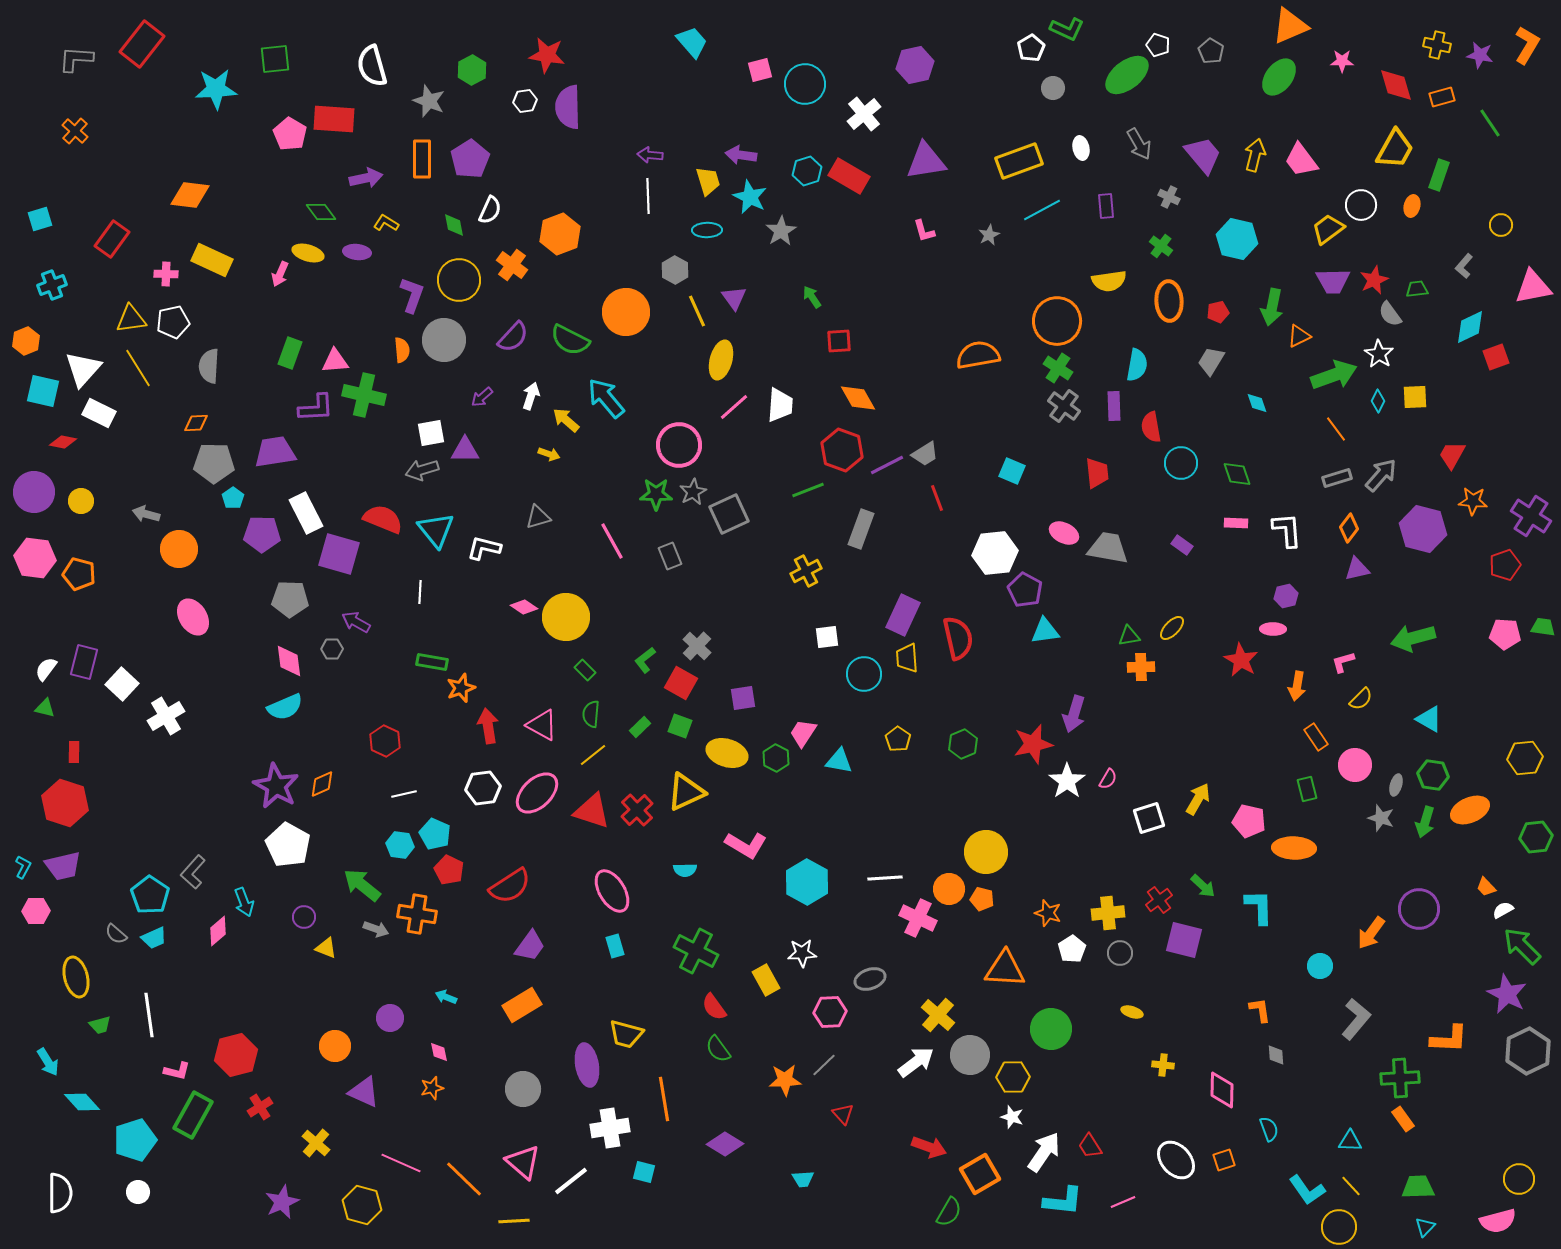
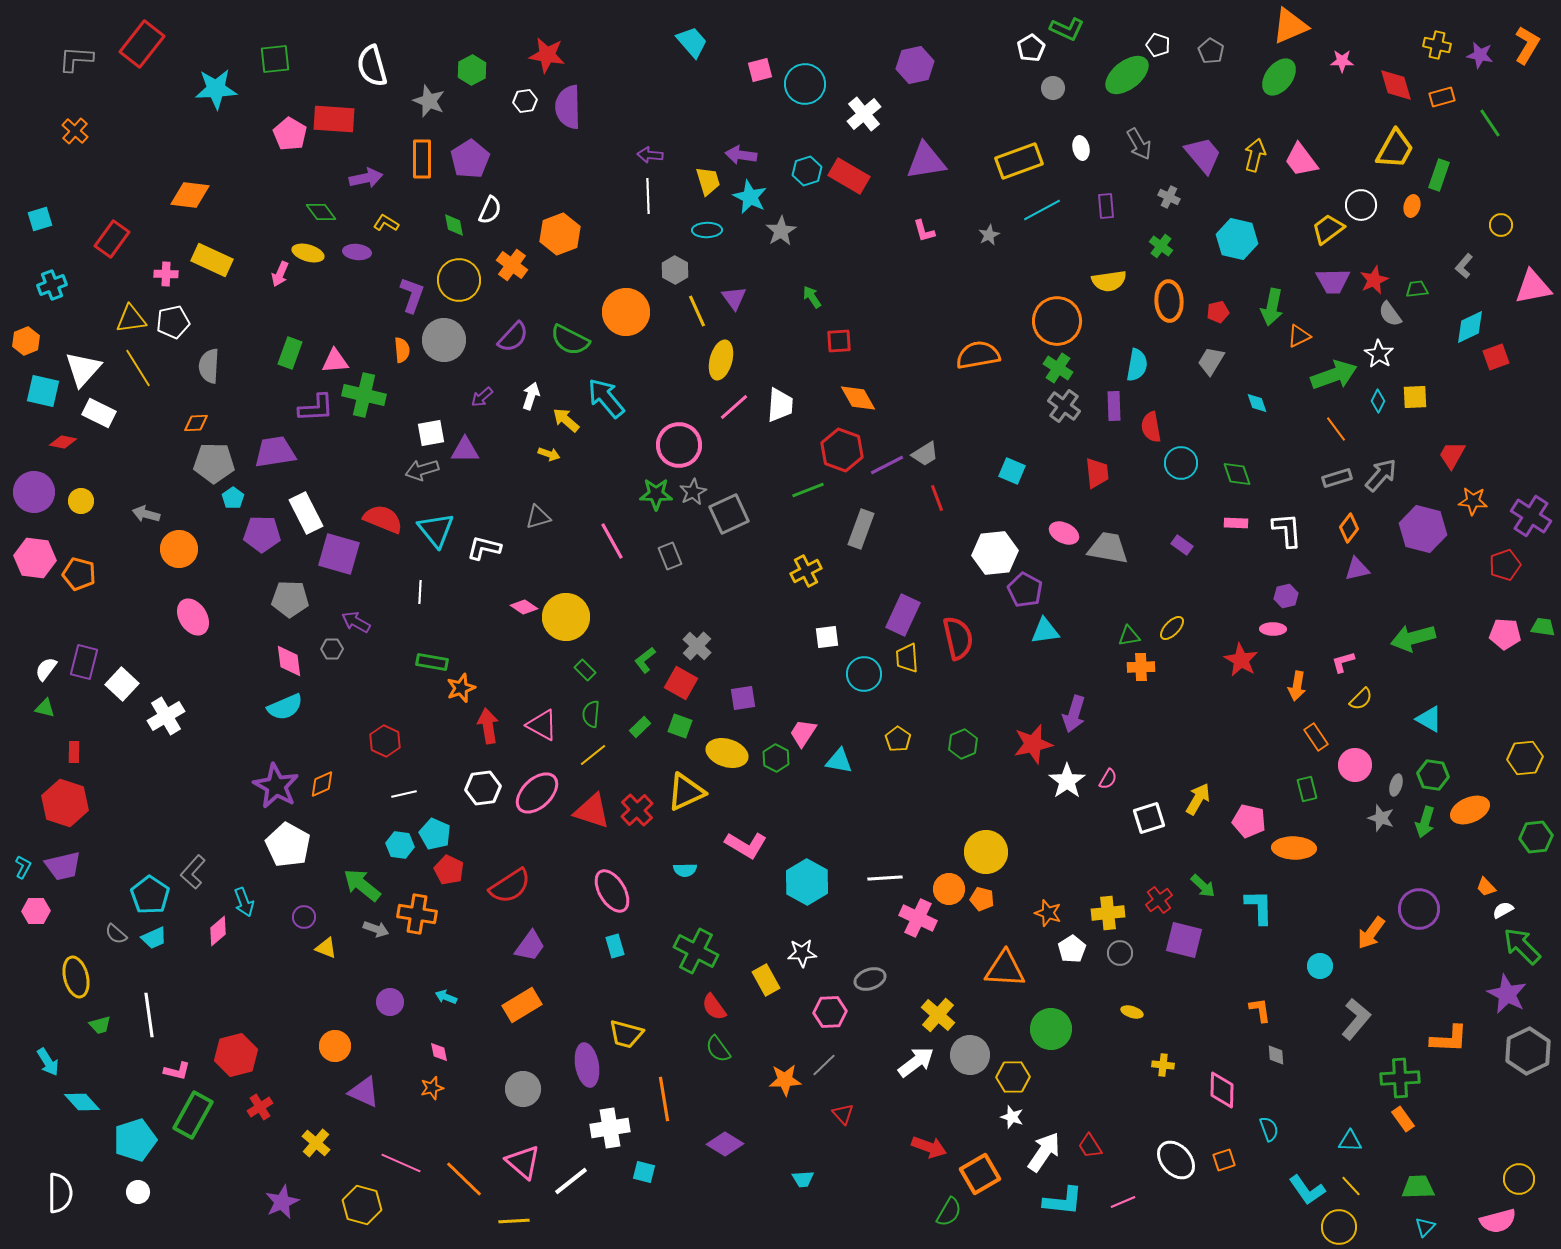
purple circle at (390, 1018): moved 16 px up
